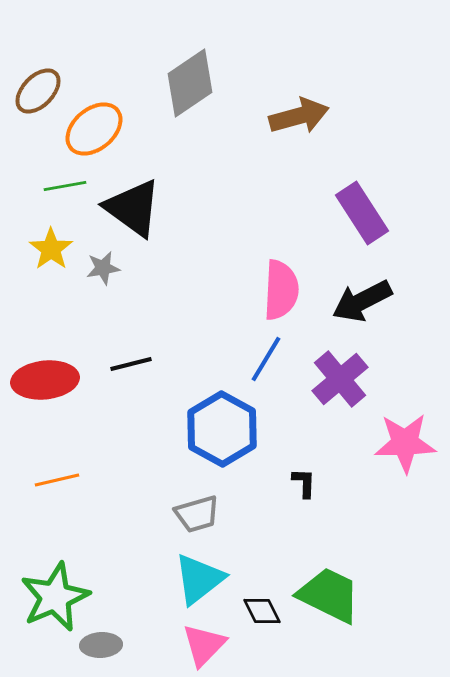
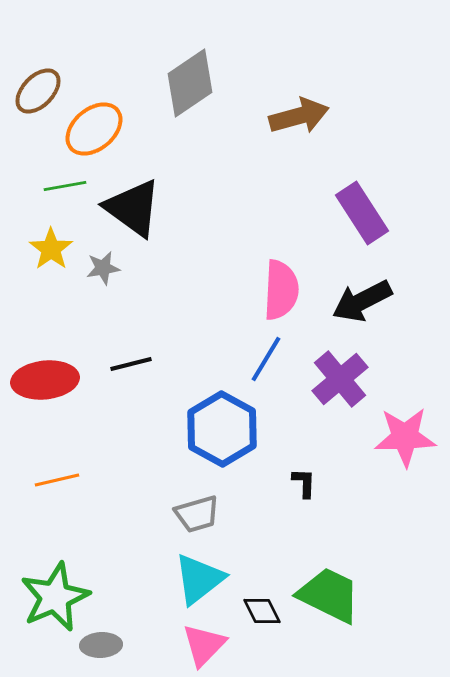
pink star: moved 6 px up
